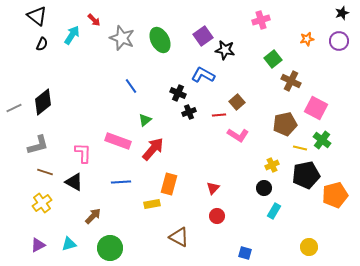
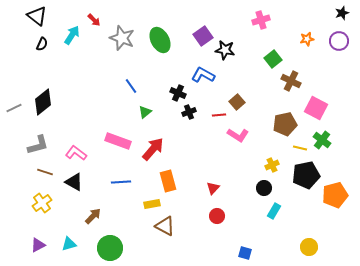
green triangle at (145, 120): moved 8 px up
pink L-shape at (83, 153): moved 7 px left; rotated 55 degrees counterclockwise
orange rectangle at (169, 184): moved 1 px left, 3 px up; rotated 30 degrees counterclockwise
brown triangle at (179, 237): moved 14 px left, 11 px up
